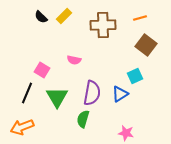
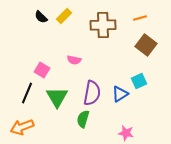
cyan square: moved 4 px right, 5 px down
